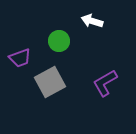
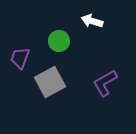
purple trapezoid: rotated 130 degrees clockwise
